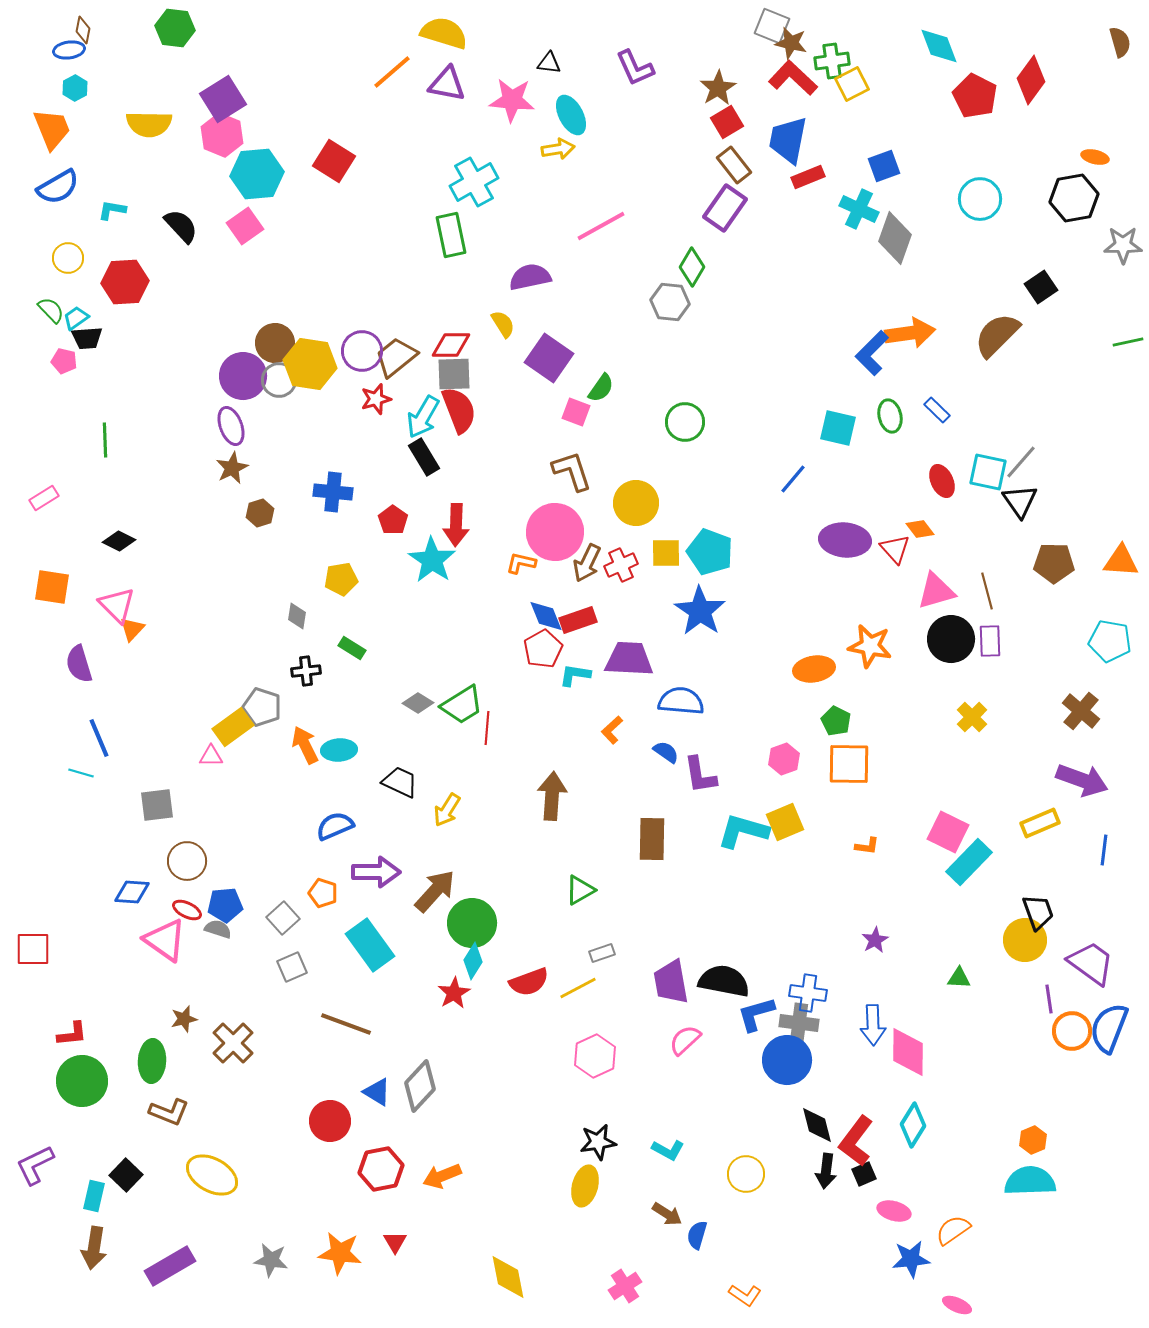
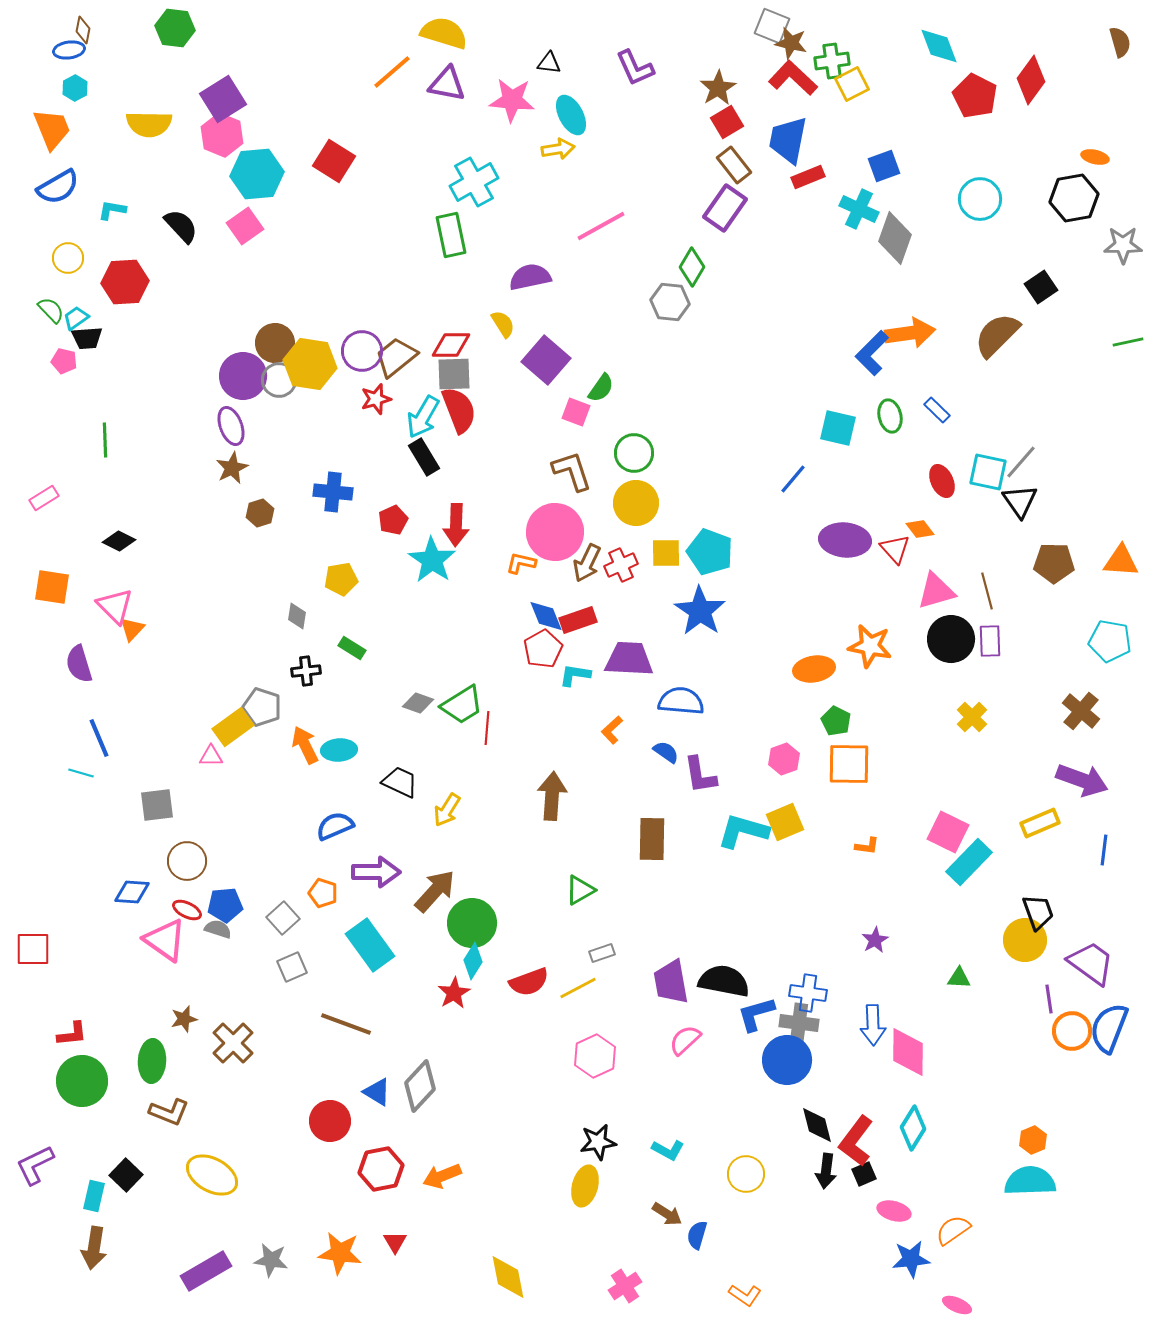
purple square at (549, 358): moved 3 px left, 2 px down; rotated 6 degrees clockwise
green circle at (685, 422): moved 51 px left, 31 px down
red pentagon at (393, 520): rotated 12 degrees clockwise
pink triangle at (117, 605): moved 2 px left, 1 px down
gray diamond at (418, 703): rotated 12 degrees counterclockwise
cyan diamond at (913, 1125): moved 3 px down
purple rectangle at (170, 1266): moved 36 px right, 5 px down
